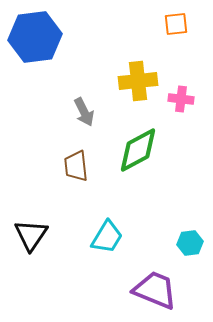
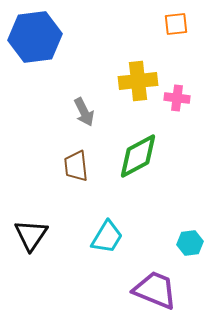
pink cross: moved 4 px left, 1 px up
green diamond: moved 6 px down
